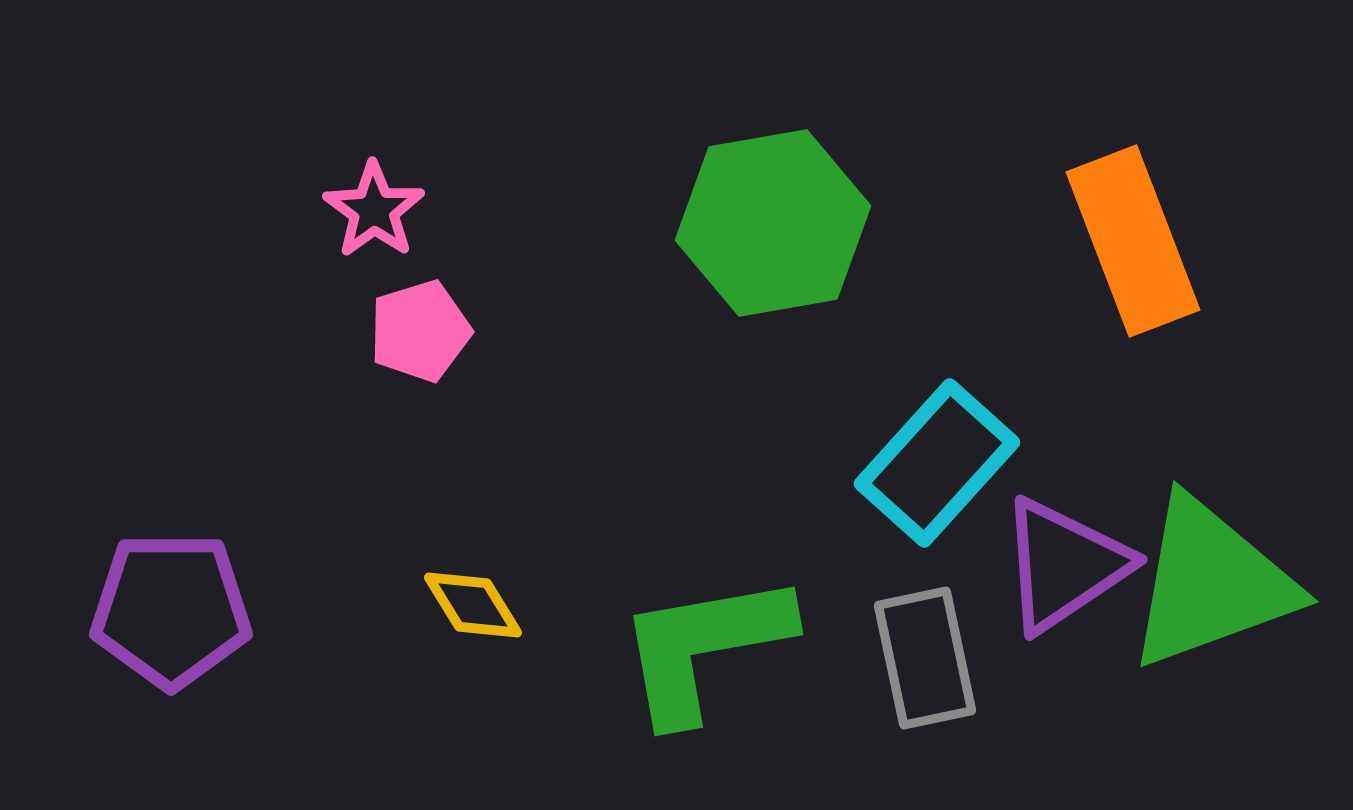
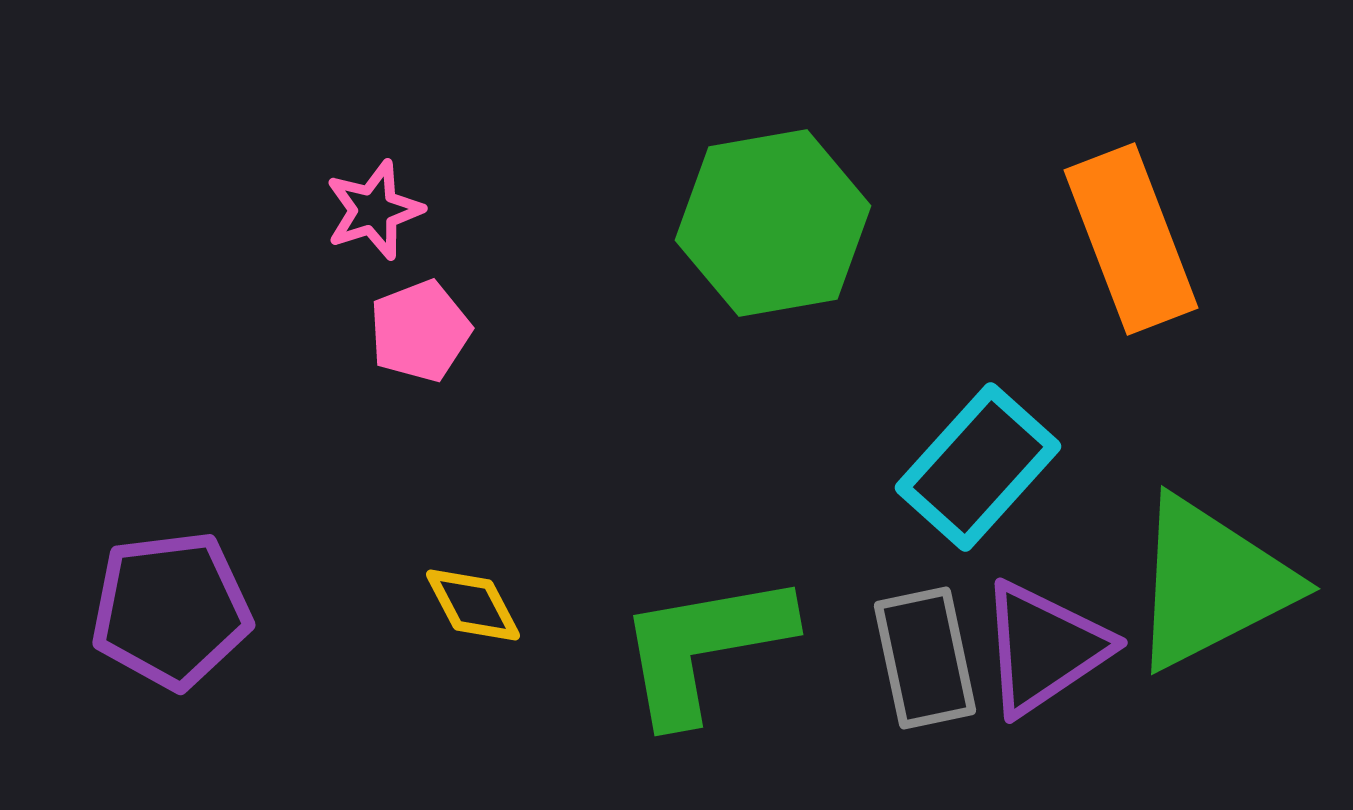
pink star: rotated 18 degrees clockwise
orange rectangle: moved 2 px left, 2 px up
pink pentagon: rotated 4 degrees counterclockwise
cyan rectangle: moved 41 px right, 4 px down
purple triangle: moved 20 px left, 83 px down
green triangle: rotated 7 degrees counterclockwise
yellow diamond: rotated 4 degrees clockwise
purple pentagon: rotated 7 degrees counterclockwise
